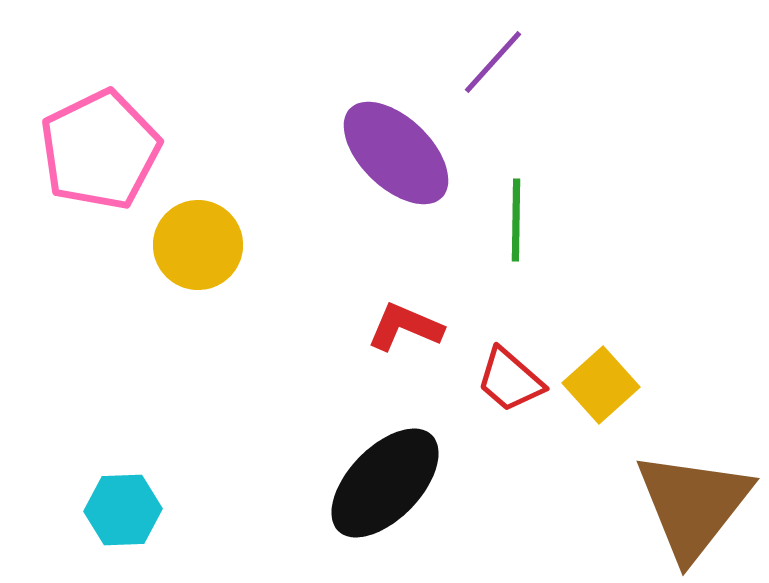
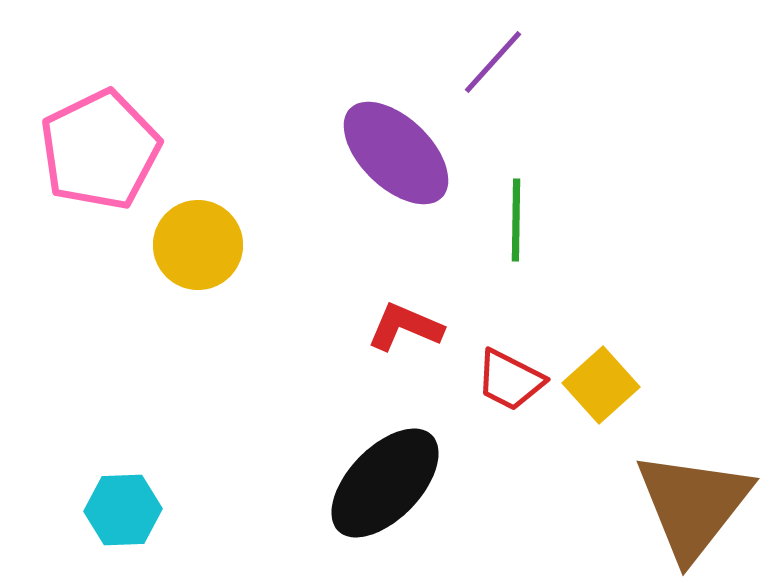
red trapezoid: rotated 14 degrees counterclockwise
